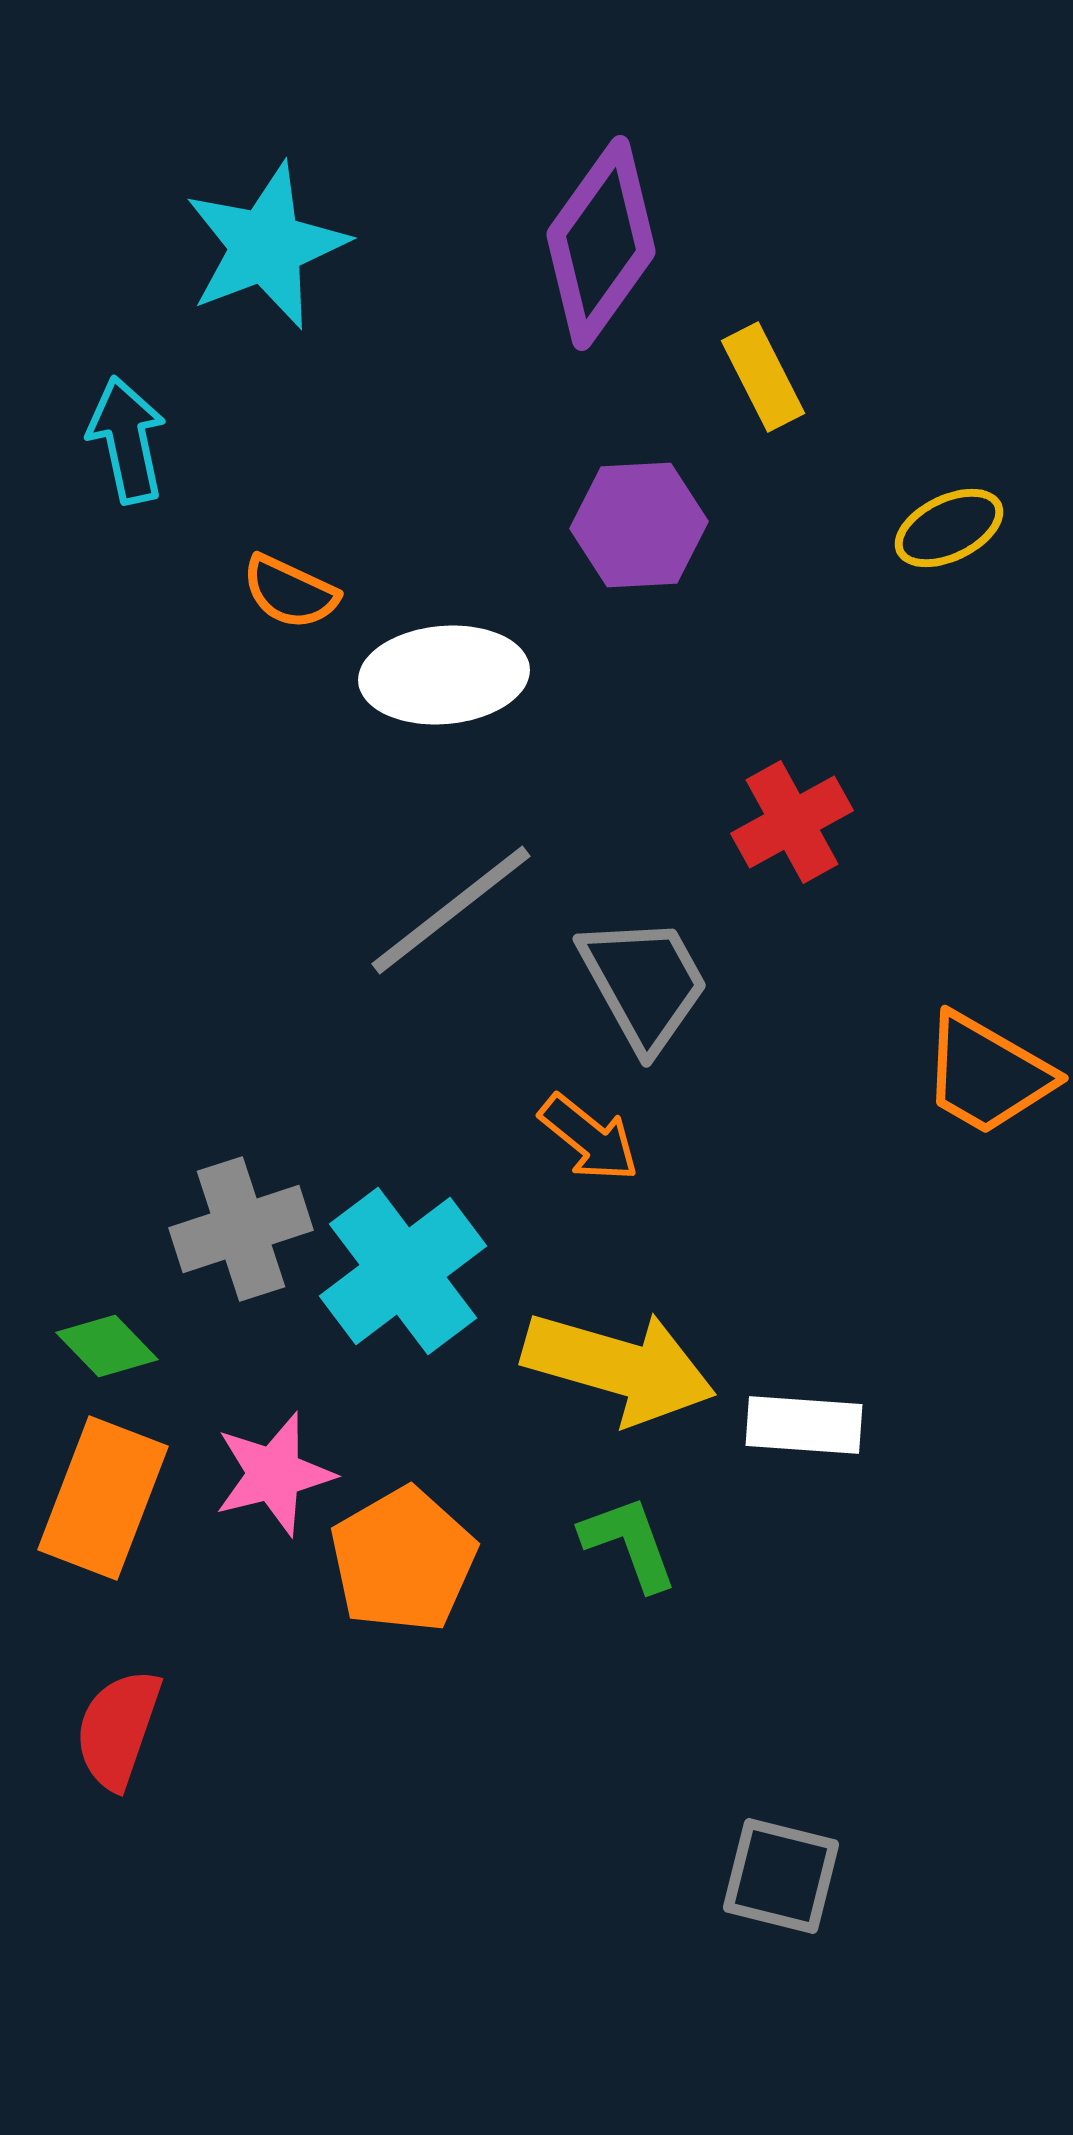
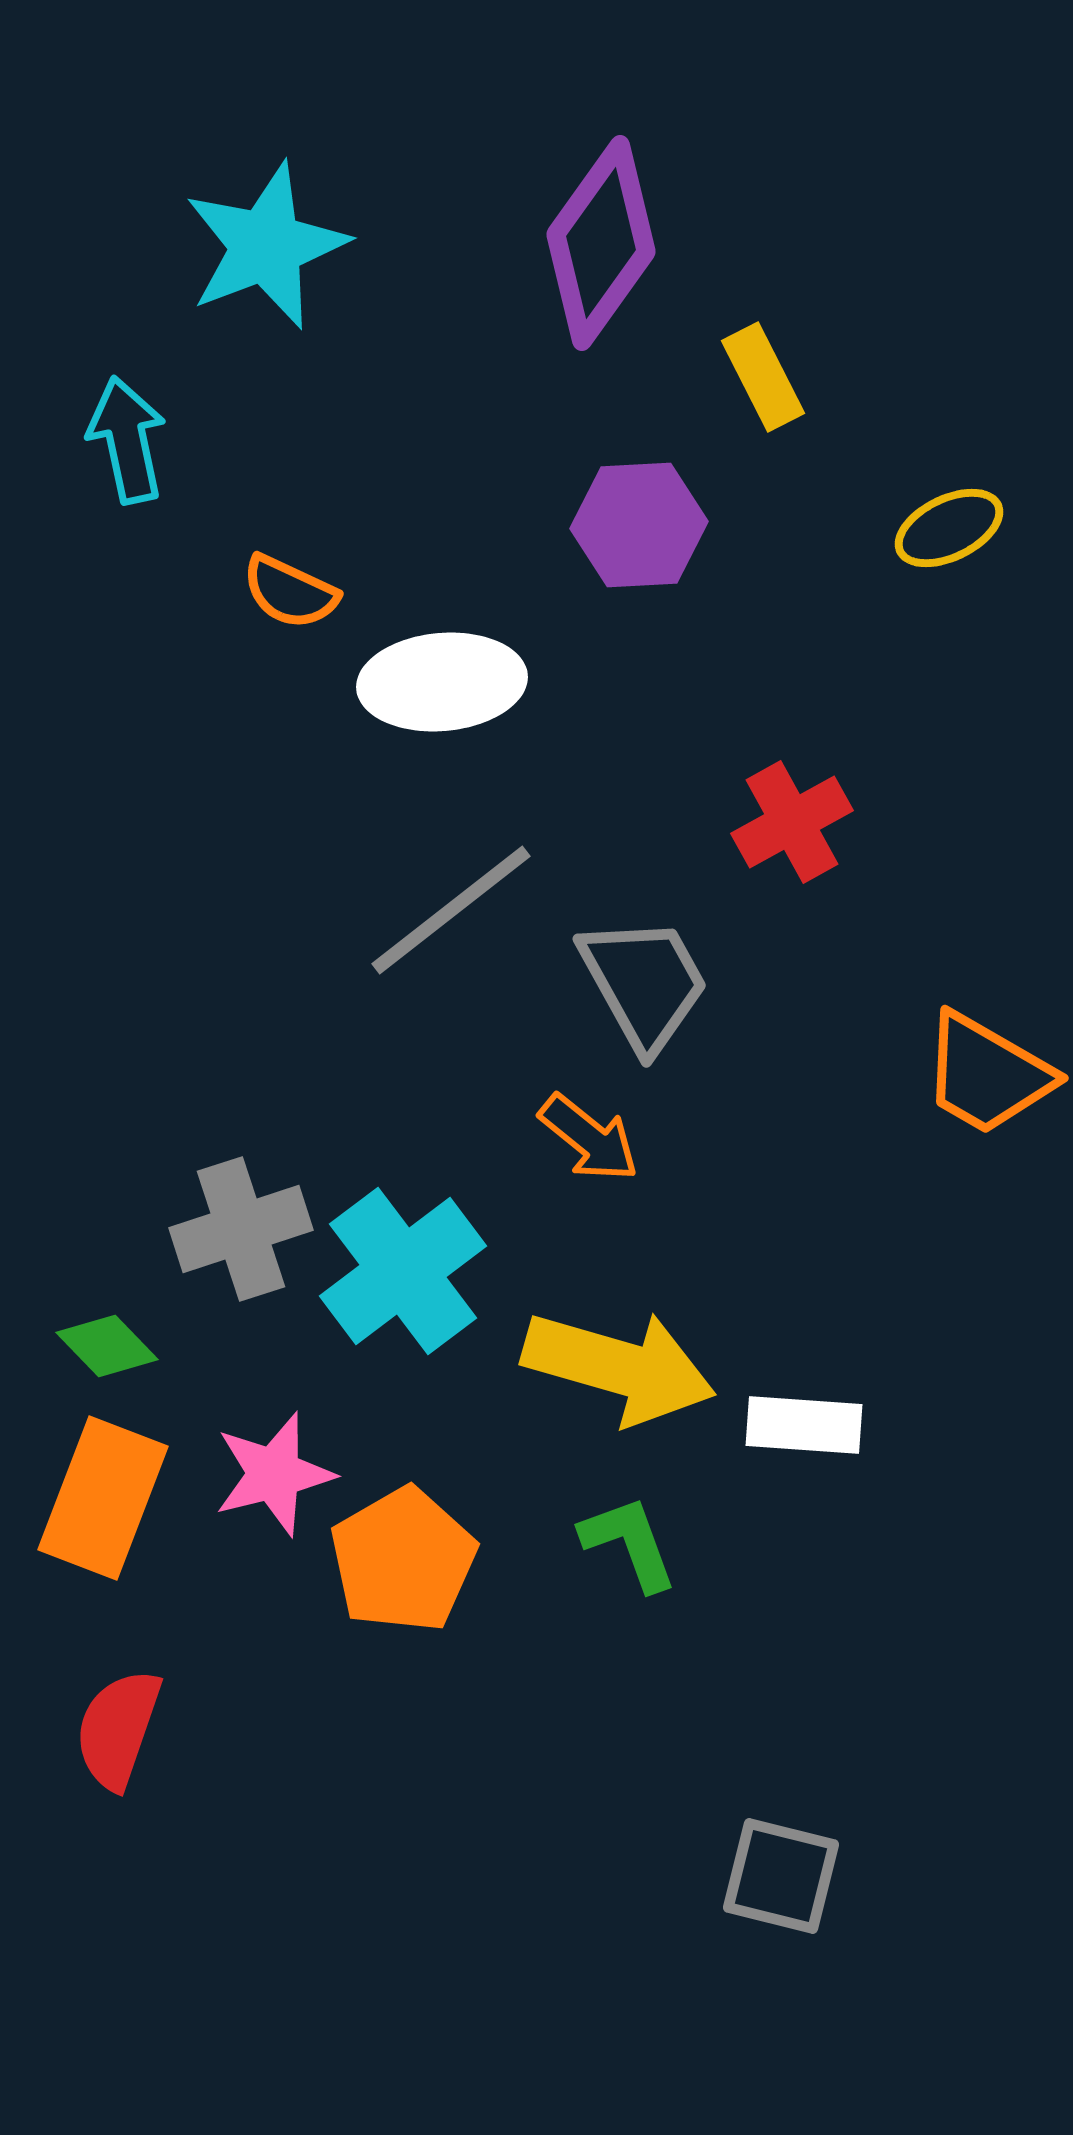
white ellipse: moved 2 px left, 7 px down
